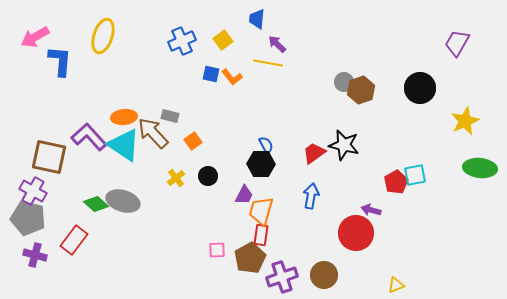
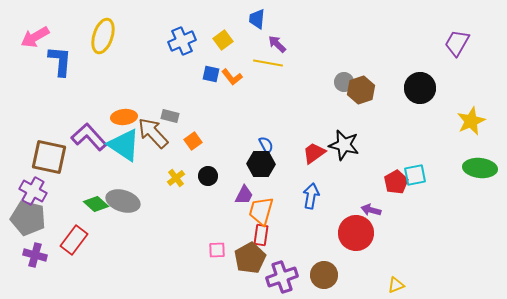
yellow star at (465, 121): moved 6 px right
